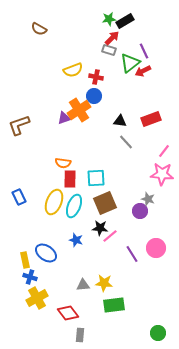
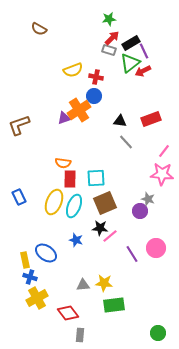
black rectangle at (125, 21): moved 6 px right, 22 px down
